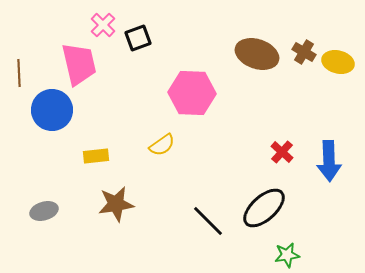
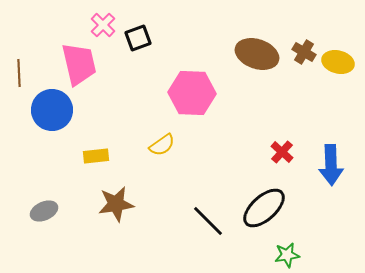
blue arrow: moved 2 px right, 4 px down
gray ellipse: rotated 8 degrees counterclockwise
